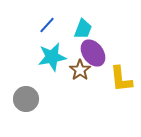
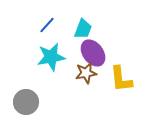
cyan star: moved 1 px left
brown star: moved 6 px right, 3 px down; rotated 25 degrees clockwise
gray circle: moved 3 px down
